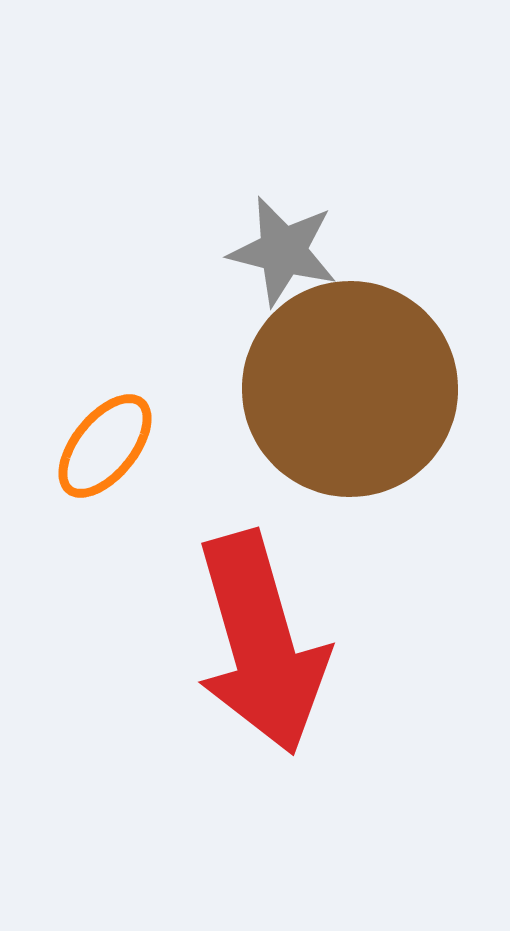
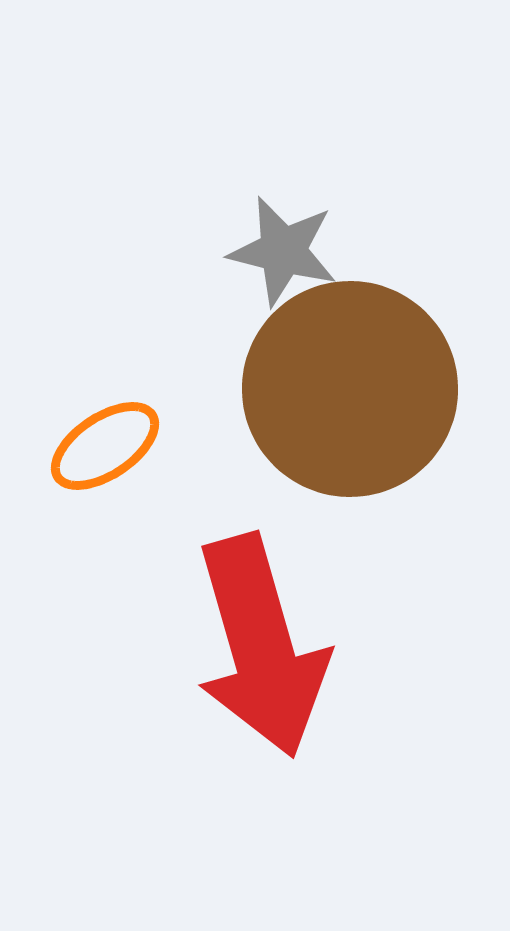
orange ellipse: rotated 17 degrees clockwise
red arrow: moved 3 px down
